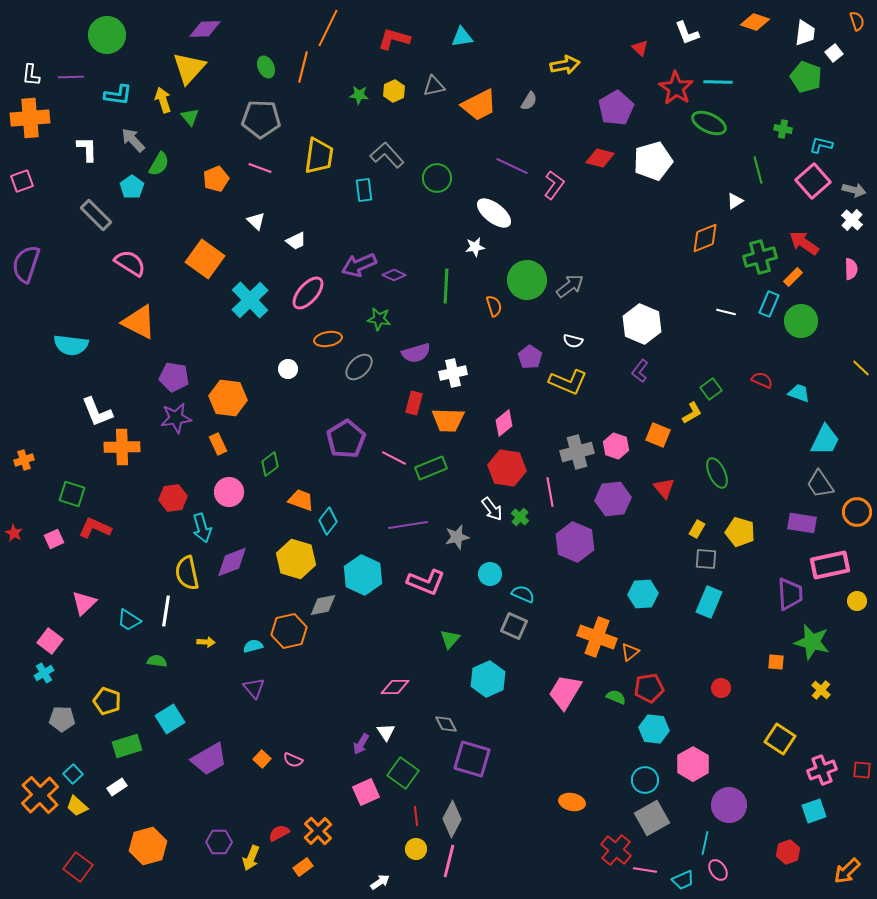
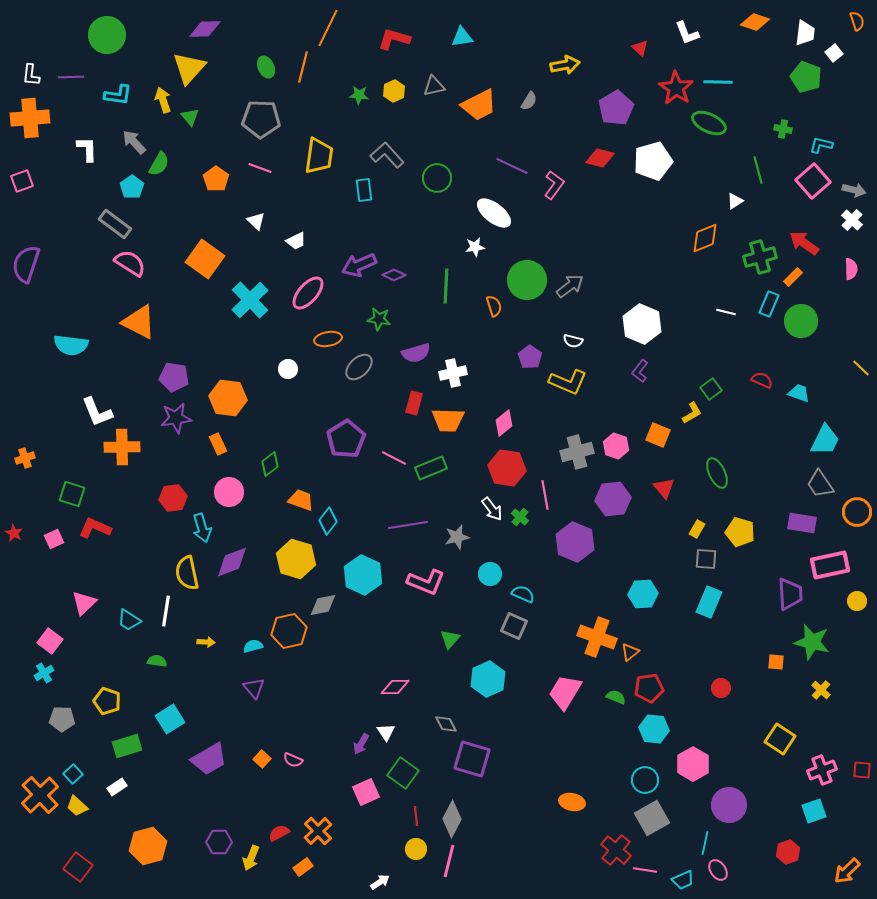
gray arrow at (133, 140): moved 1 px right, 2 px down
orange pentagon at (216, 179): rotated 15 degrees counterclockwise
gray rectangle at (96, 215): moved 19 px right, 9 px down; rotated 8 degrees counterclockwise
orange cross at (24, 460): moved 1 px right, 2 px up
pink line at (550, 492): moved 5 px left, 3 px down
